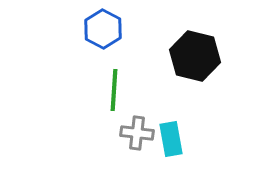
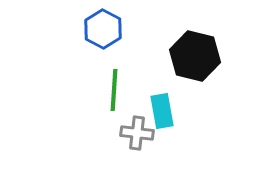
cyan rectangle: moved 9 px left, 28 px up
